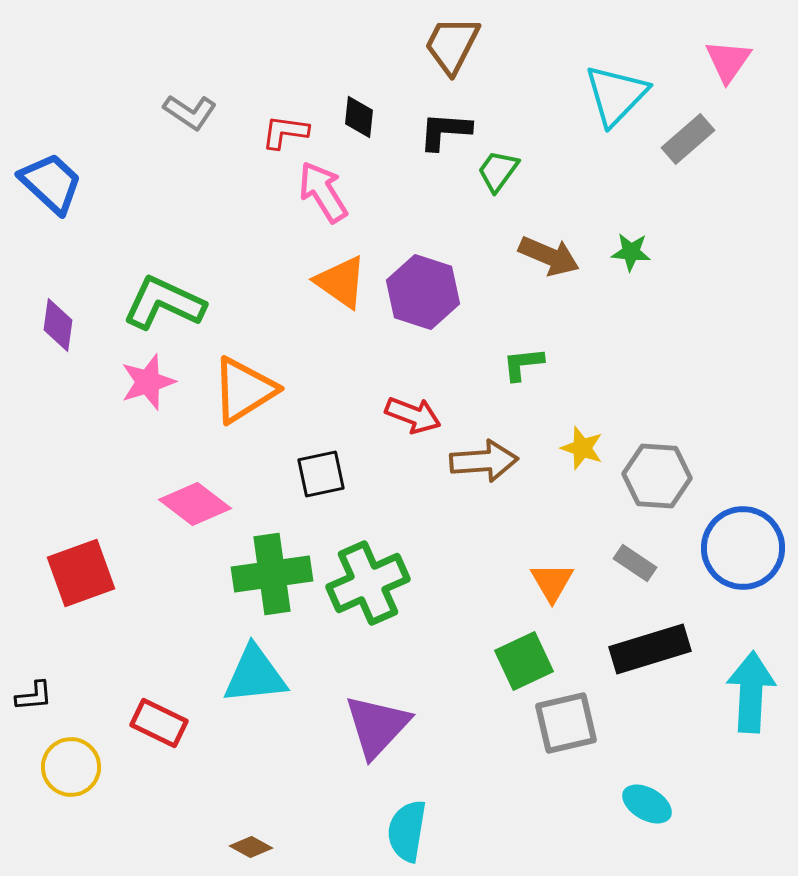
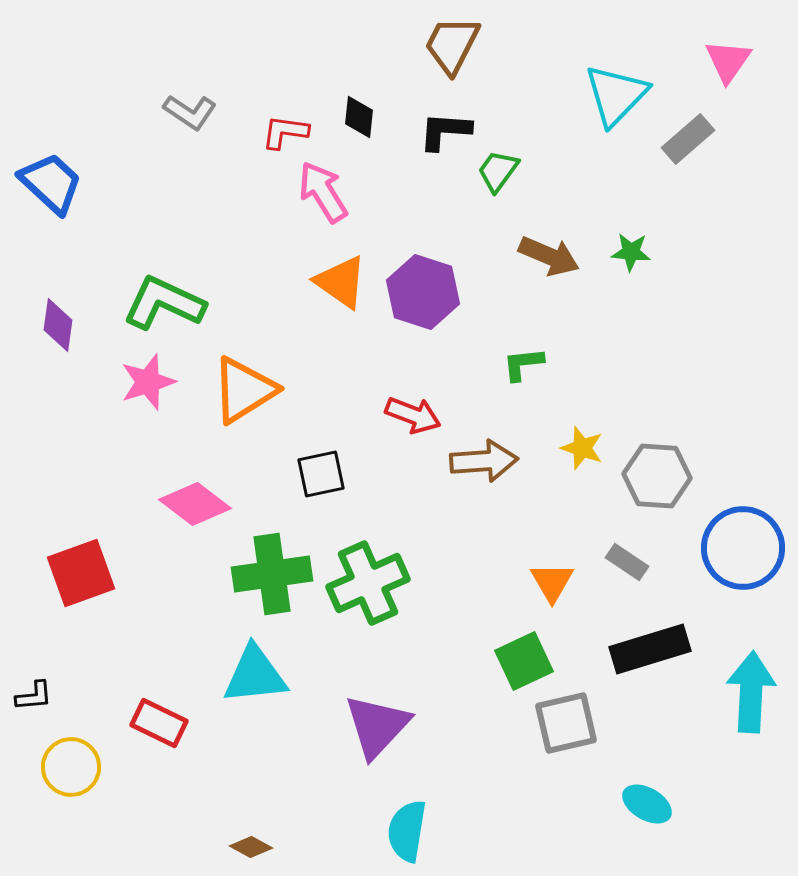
gray rectangle at (635, 563): moved 8 px left, 1 px up
